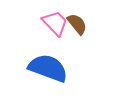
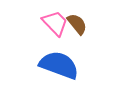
blue semicircle: moved 11 px right, 3 px up
